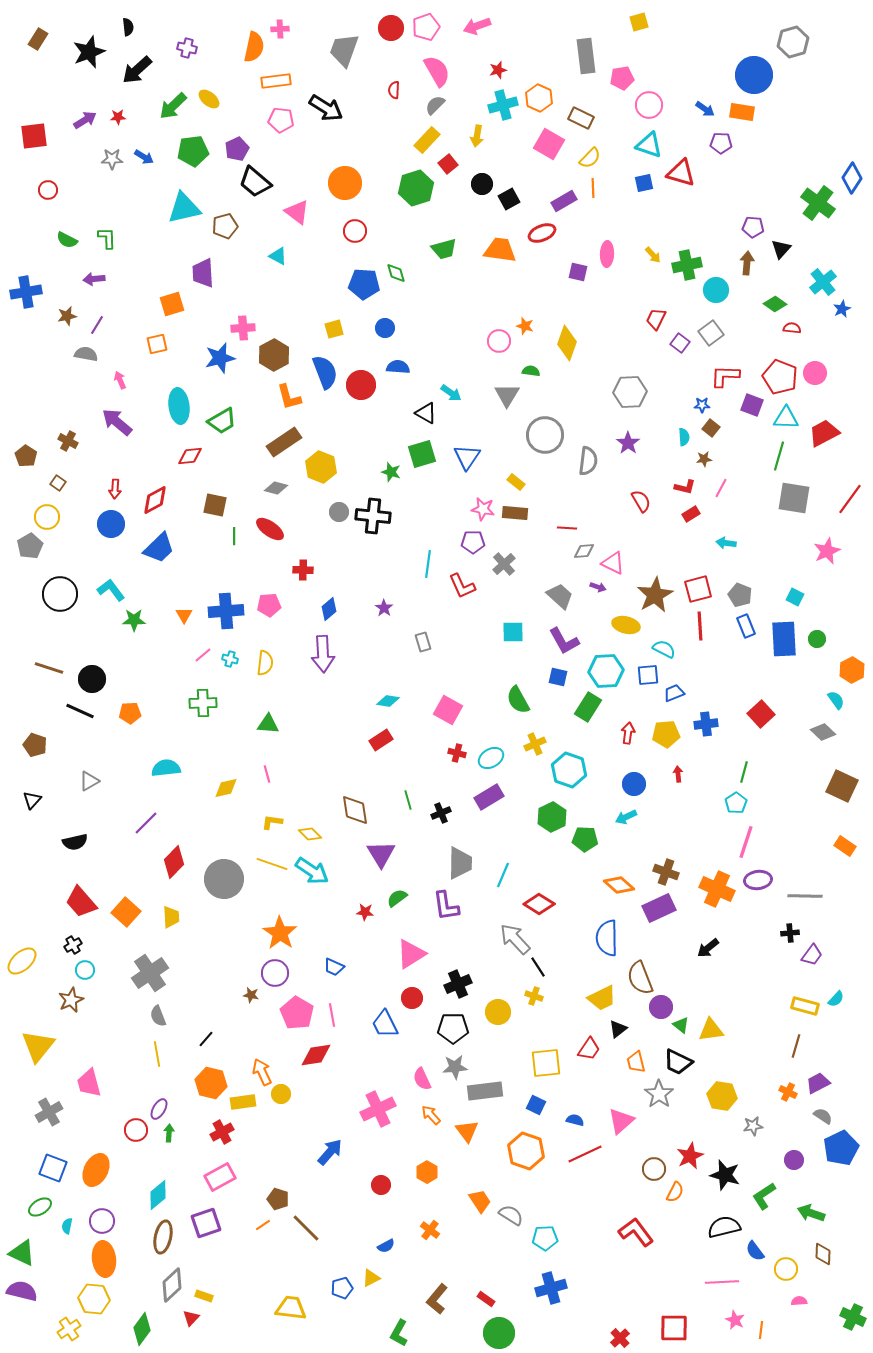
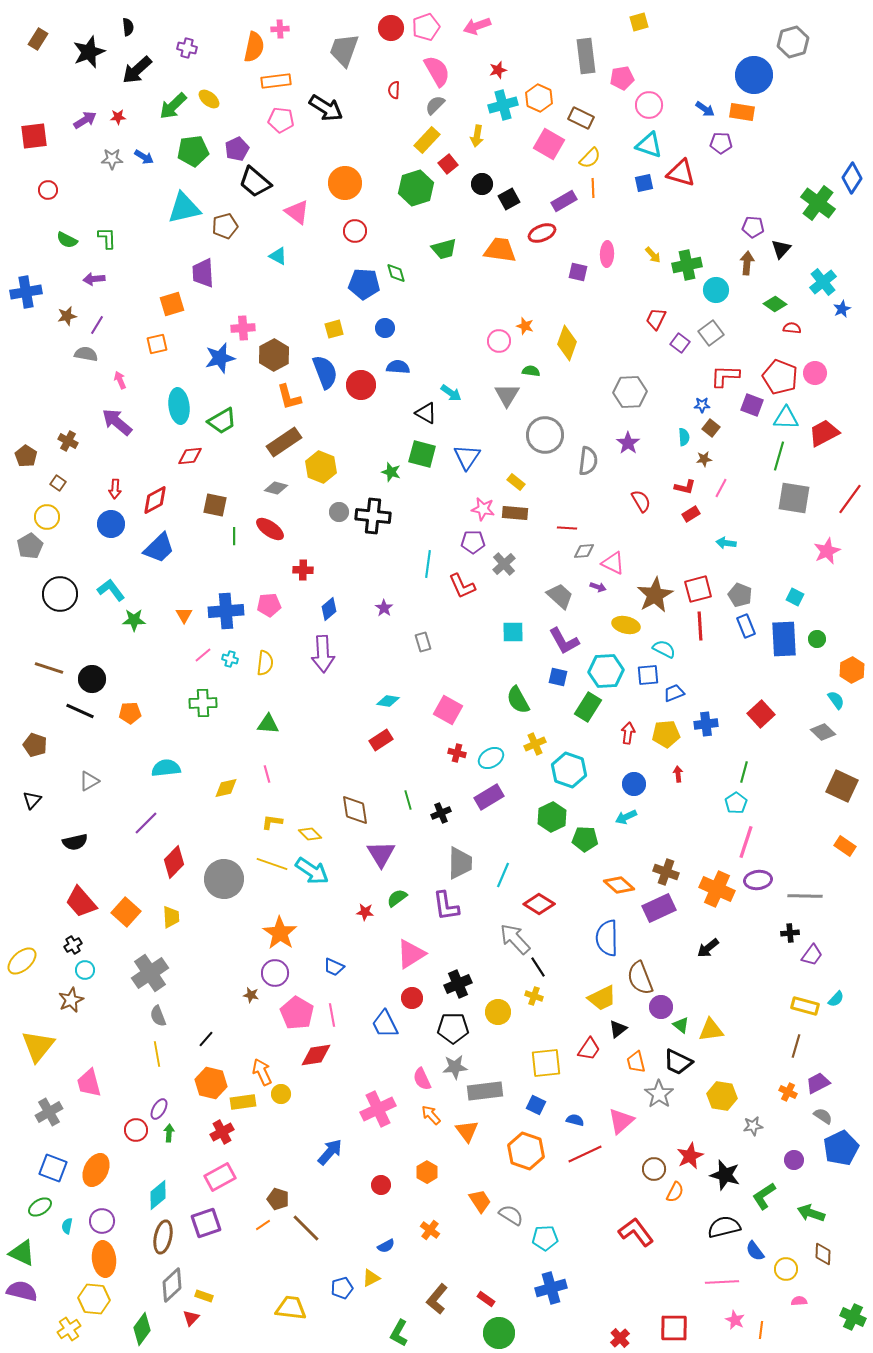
green square at (422, 454): rotated 32 degrees clockwise
